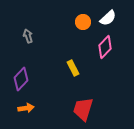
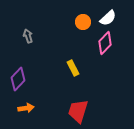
pink diamond: moved 4 px up
purple diamond: moved 3 px left
red trapezoid: moved 5 px left, 2 px down
